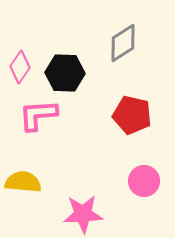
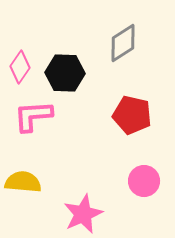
pink L-shape: moved 5 px left, 1 px down
pink star: rotated 21 degrees counterclockwise
